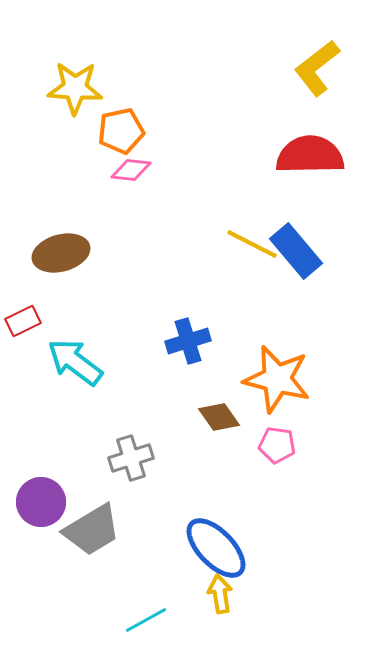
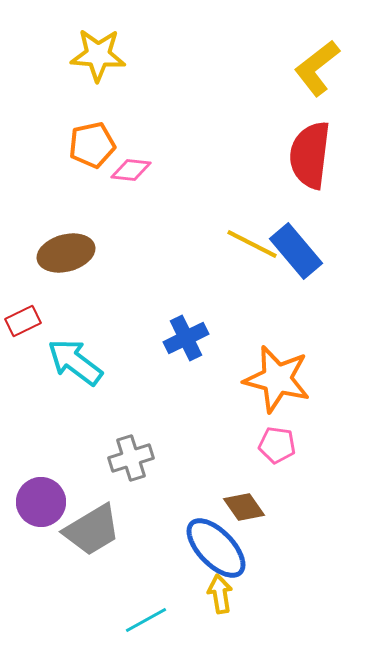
yellow star: moved 23 px right, 33 px up
orange pentagon: moved 29 px left, 14 px down
red semicircle: rotated 82 degrees counterclockwise
brown ellipse: moved 5 px right
blue cross: moved 2 px left, 3 px up; rotated 9 degrees counterclockwise
brown diamond: moved 25 px right, 90 px down
